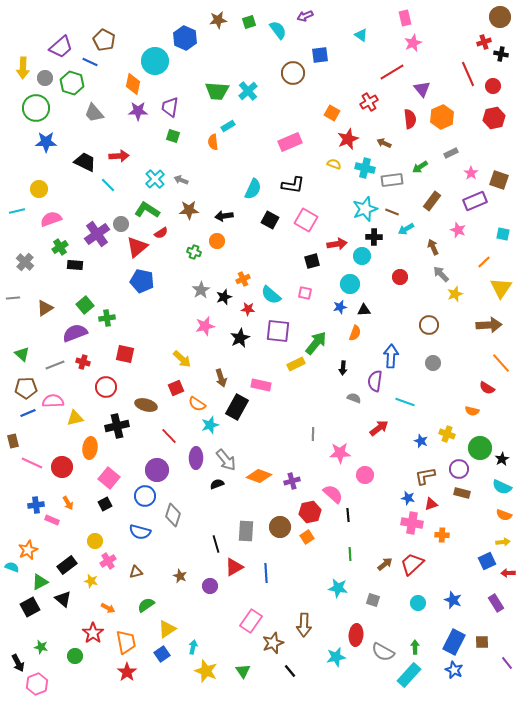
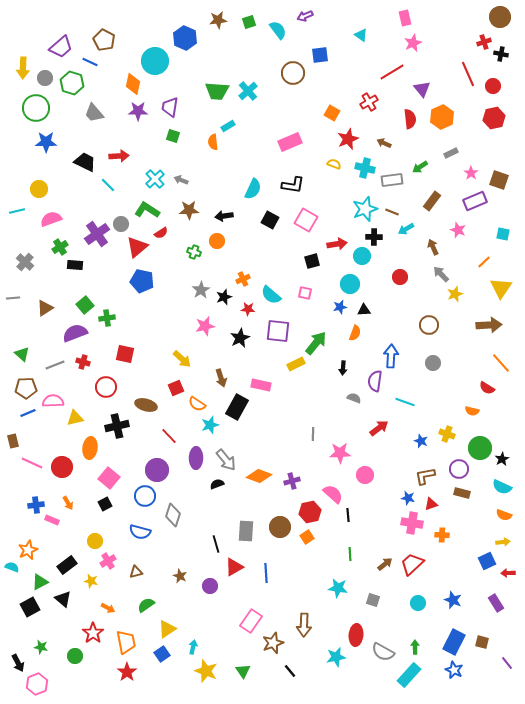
brown square at (482, 642): rotated 16 degrees clockwise
